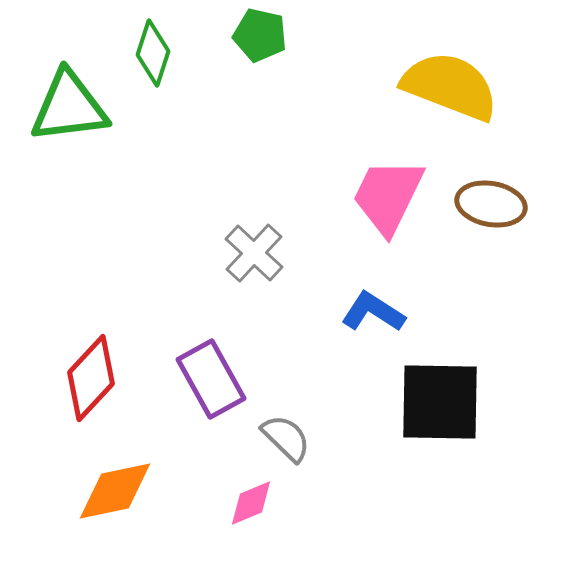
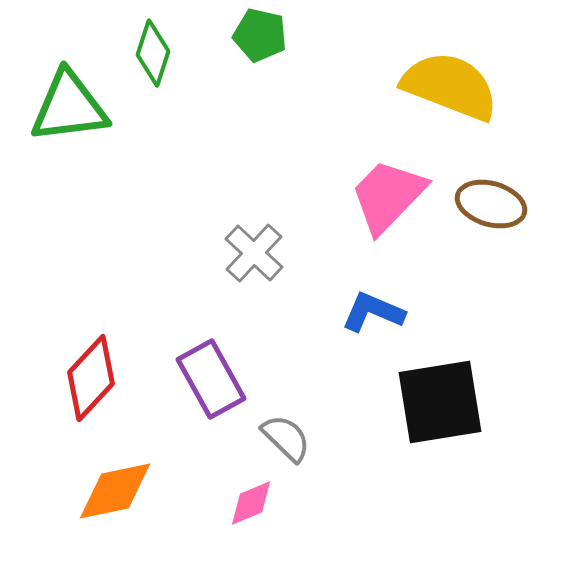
pink trapezoid: rotated 18 degrees clockwise
brown ellipse: rotated 6 degrees clockwise
blue L-shape: rotated 10 degrees counterclockwise
black square: rotated 10 degrees counterclockwise
